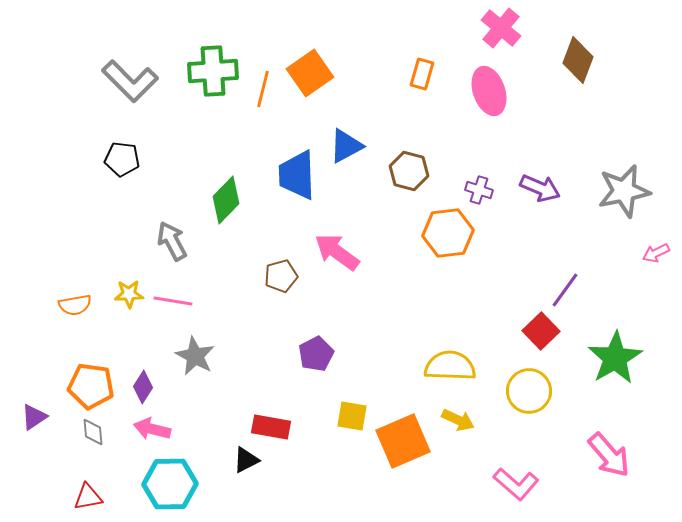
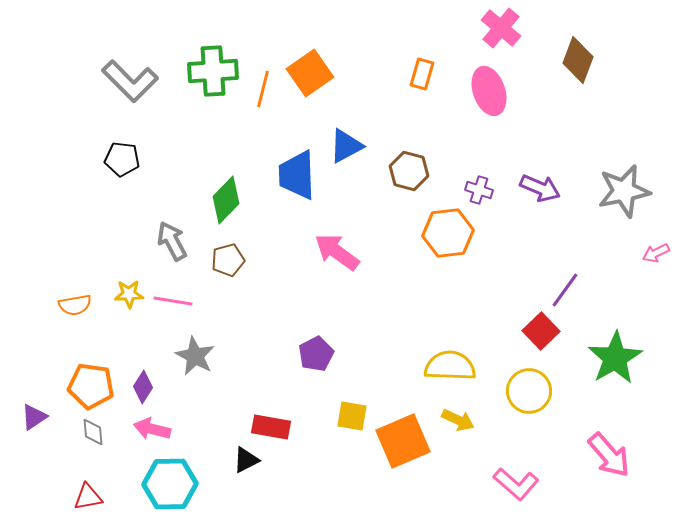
brown pentagon at (281, 276): moved 53 px left, 16 px up
